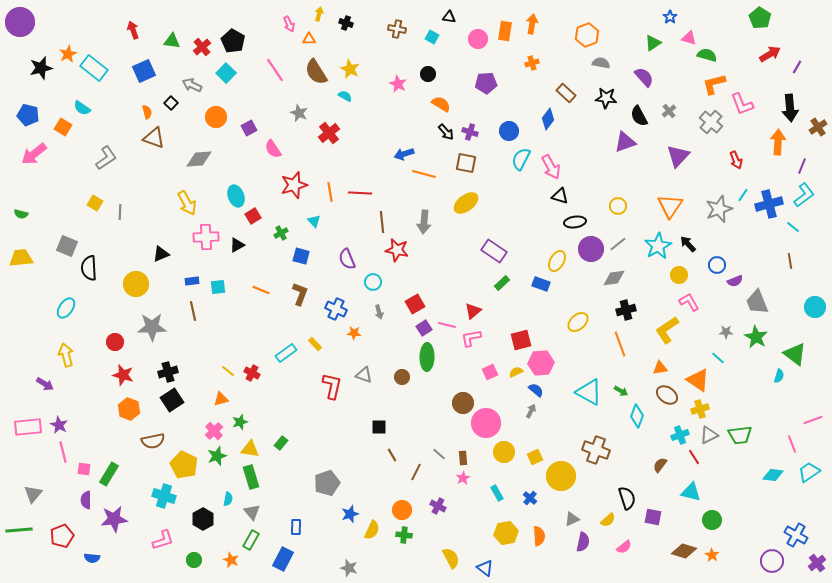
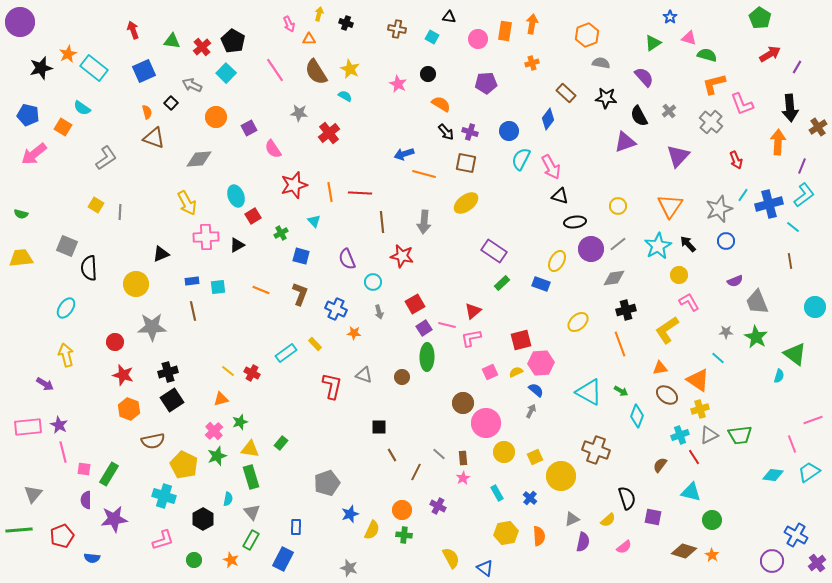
gray star at (299, 113): rotated 18 degrees counterclockwise
yellow square at (95, 203): moved 1 px right, 2 px down
red star at (397, 250): moved 5 px right, 6 px down
blue circle at (717, 265): moved 9 px right, 24 px up
